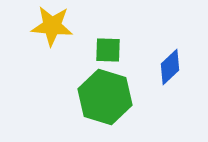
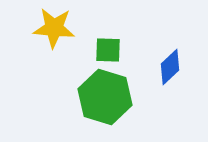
yellow star: moved 2 px right, 2 px down
